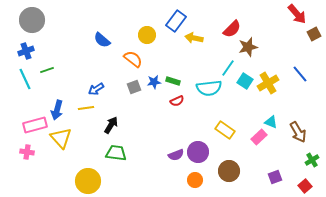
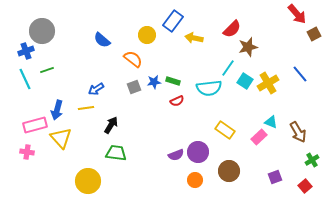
gray circle at (32, 20): moved 10 px right, 11 px down
blue rectangle at (176, 21): moved 3 px left
